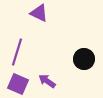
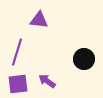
purple triangle: moved 7 px down; rotated 18 degrees counterclockwise
purple square: rotated 30 degrees counterclockwise
